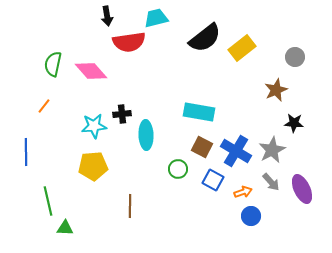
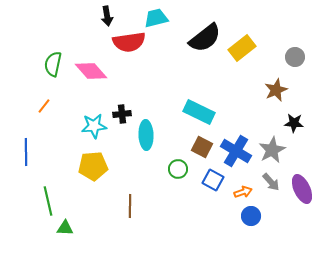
cyan rectangle: rotated 16 degrees clockwise
